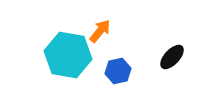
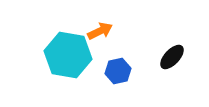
orange arrow: rotated 25 degrees clockwise
